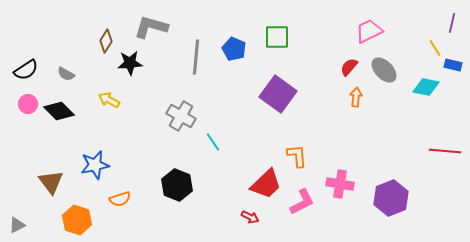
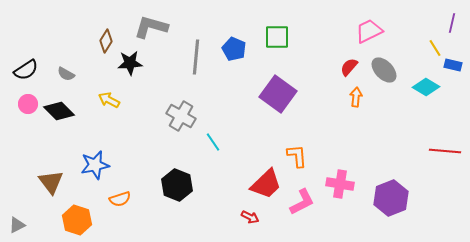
cyan diamond: rotated 20 degrees clockwise
